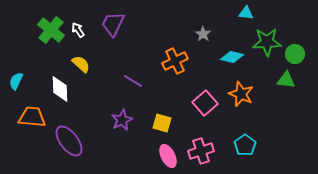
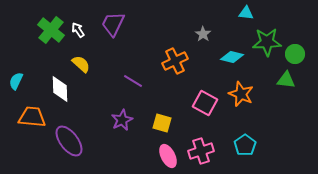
pink square: rotated 20 degrees counterclockwise
